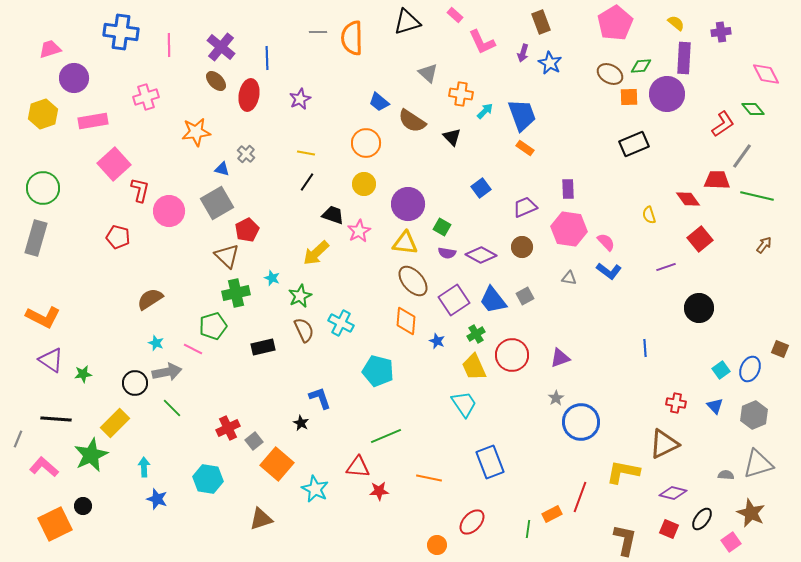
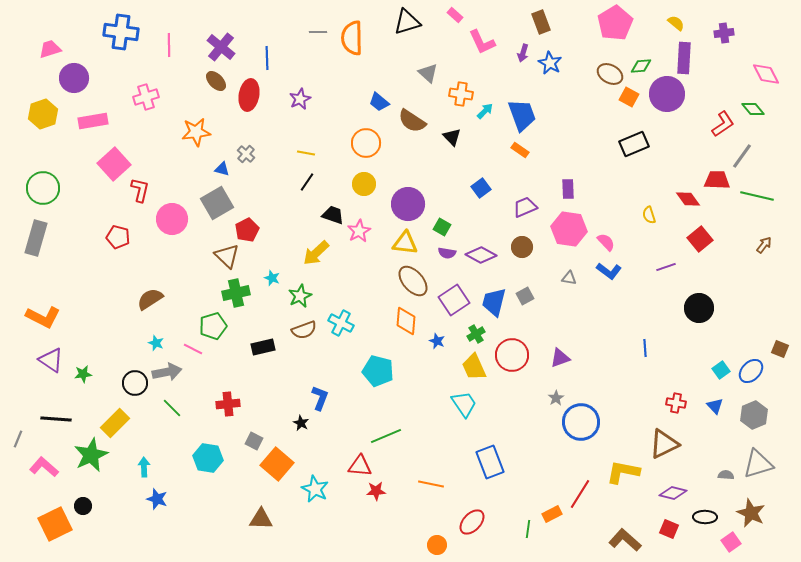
purple cross at (721, 32): moved 3 px right, 1 px down
orange square at (629, 97): rotated 30 degrees clockwise
orange rectangle at (525, 148): moved 5 px left, 2 px down
pink circle at (169, 211): moved 3 px right, 8 px down
blue trapezoid at (493, 300): moved 1 px right, 2 px down; rotated 52 degrees clockwise
brown semicircle at (304, 330): rotated 95 degrees clockwise
blue ellipse at (750, 369): moved 1 px right, 2 px down; rotated 20 degrees clockwise
blue L-shape at (320, 398): rotated 40 degrees clockwise
red cross at (228, 428): moved 24 px up; rotated 20 degrees clockwise
gray square at (254, 441): rotated 24 degrees counterclockwise
red triangle at (358, 467): moved 2 px right, 1 px up
orange line at (429, 478): moved 2 px right, 6 px down
cyan hexagon at (208, 479): moved 21 px up
red star at (379, 491): moved 3 px left
red line at (580, 497): moved 3 px up; rotated 12 degrees clockwise
brown triangle at (261, 519): rotated 20 degrees clockwise
black ellipse at (702, 519): moved 3 px right, 2 px up; rotated 55 degrees clockwise
brown L-shape at (625, 540): rotated 60 degrees counterclockwise
